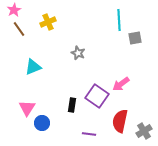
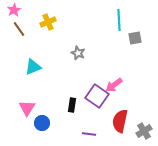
pink arrow: moved 7 px left, 1 px down
